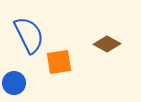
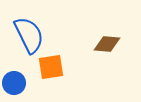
brown diamond: rotated 24 degrees counterclockwise
orange square: moved 8 px left, 5 px down
